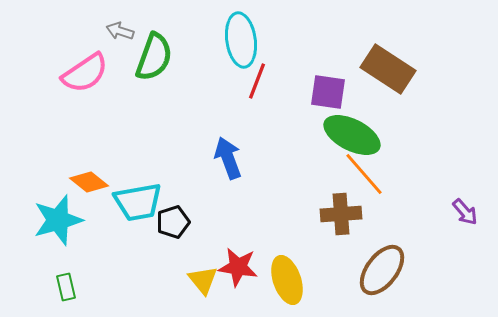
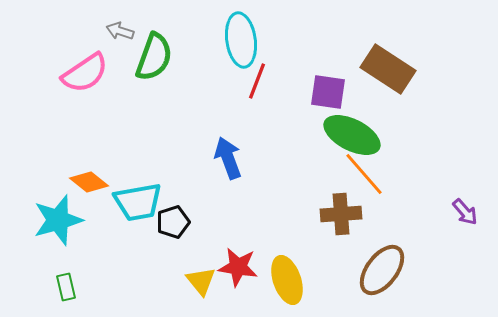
yellow triangle: moved 2 px left, 1 px down
